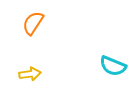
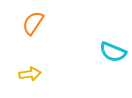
cyan semicircle: moved 14 px up
